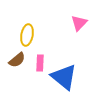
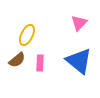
yellow ellipse: rotated 15 degrees clockwise
blue triangle: moved 15 px right, 16 px up
